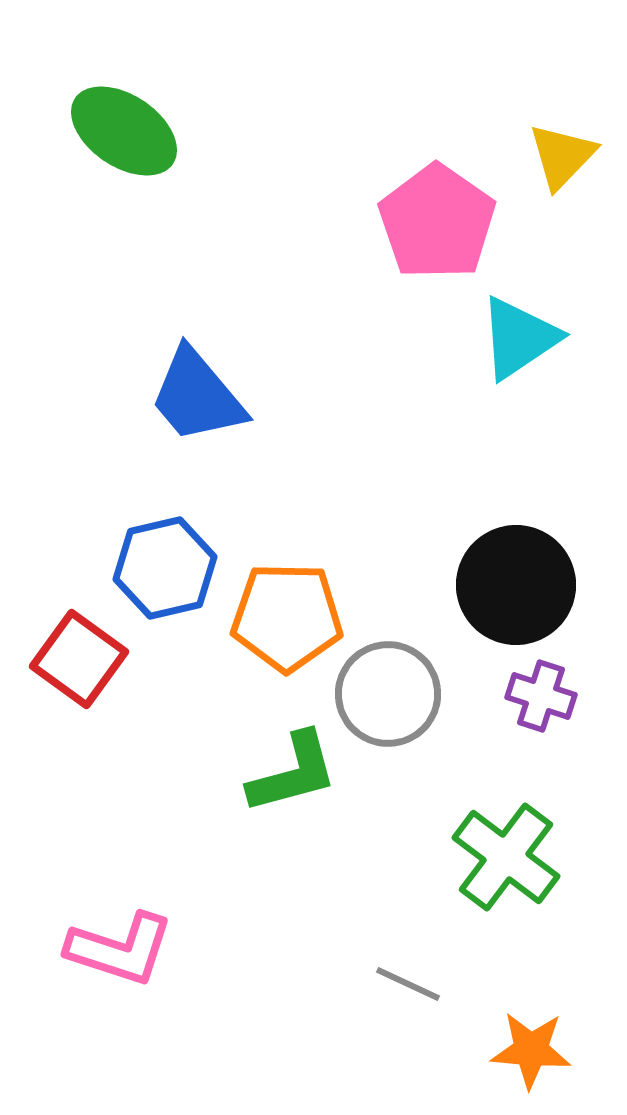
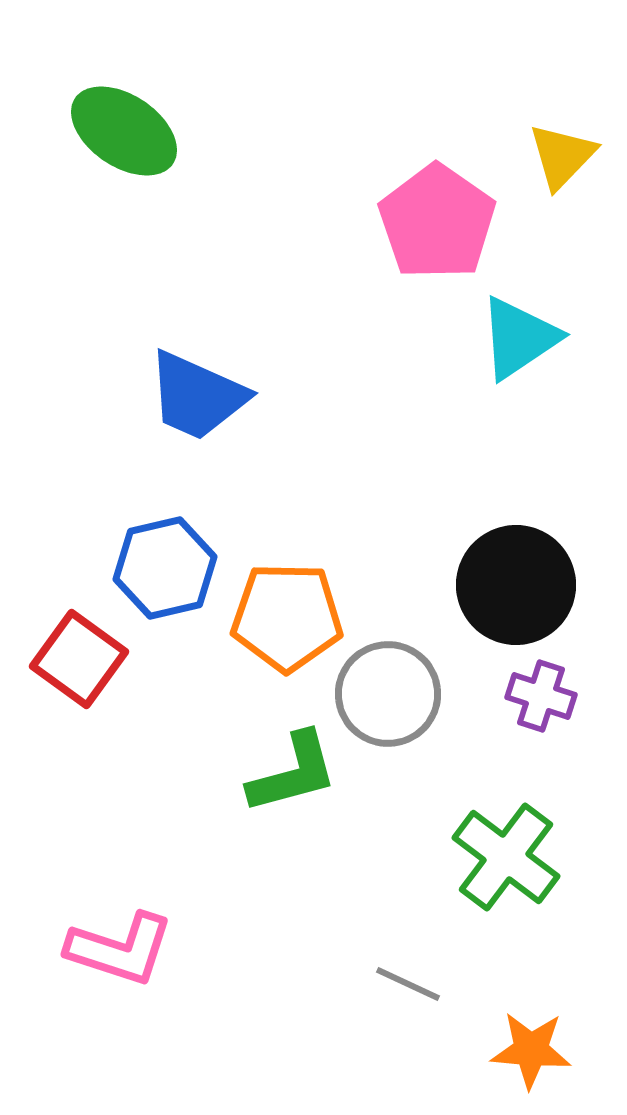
blue trapezoid: rotated 26 degrees counterclockwise
